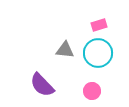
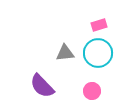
gray triangle: moved 3 px down; rotated 12 degrees counterclockwise
purple semicircle: moved 1 px down
